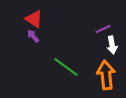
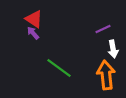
purple arrow: moved 3 px up
white arrow: moved 1 px right, 4 px down
green line: moved 7 px left, 1 px down
